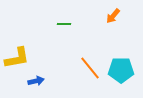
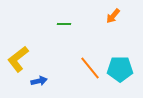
yellow L-shape: moved 1 px right, 1 px down; rotated 152 degrees clockwise
cyan pentagon: moved 1 px left, 1 px up
blue arrow: moved 3 px right
